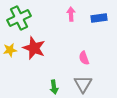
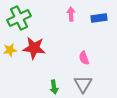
red star: rotated 15 degrees counterclockwise
